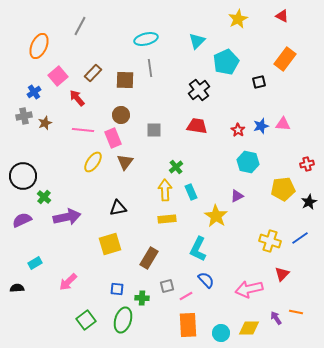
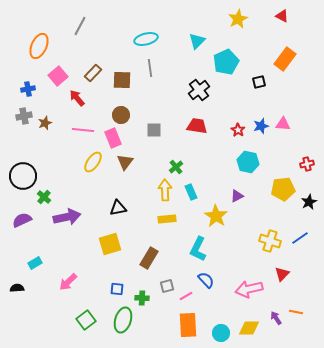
brown square at (125, 80): moved 3 px left
blue cross at (34, 92): moved 6 px left, 3 px up; rotated 24 degrees clockwise
